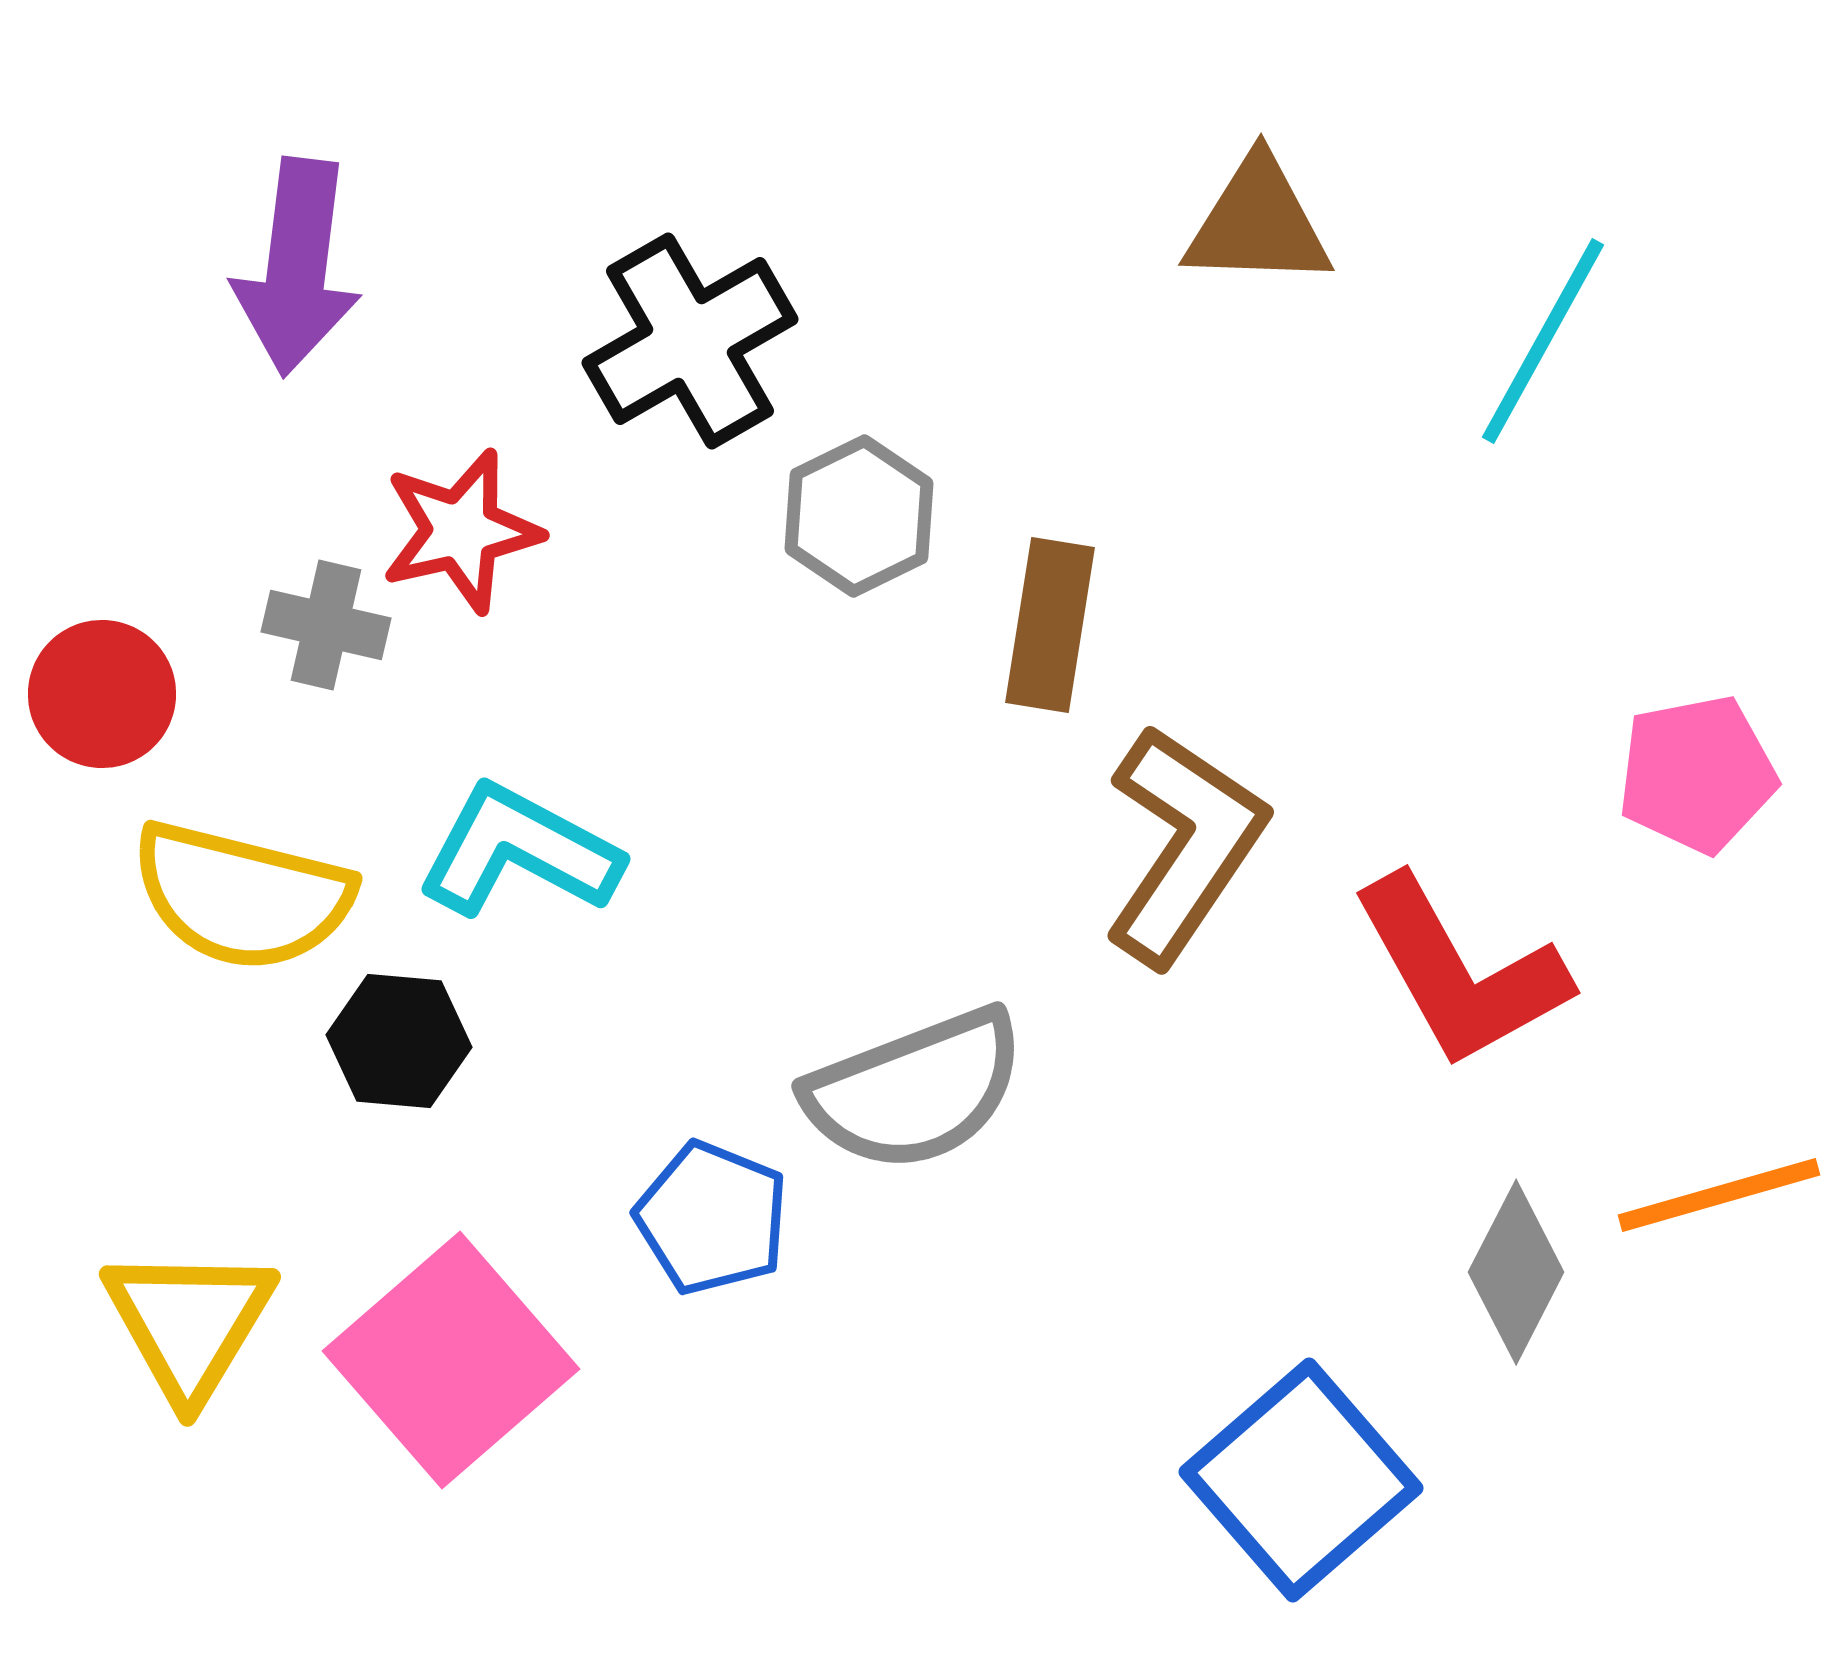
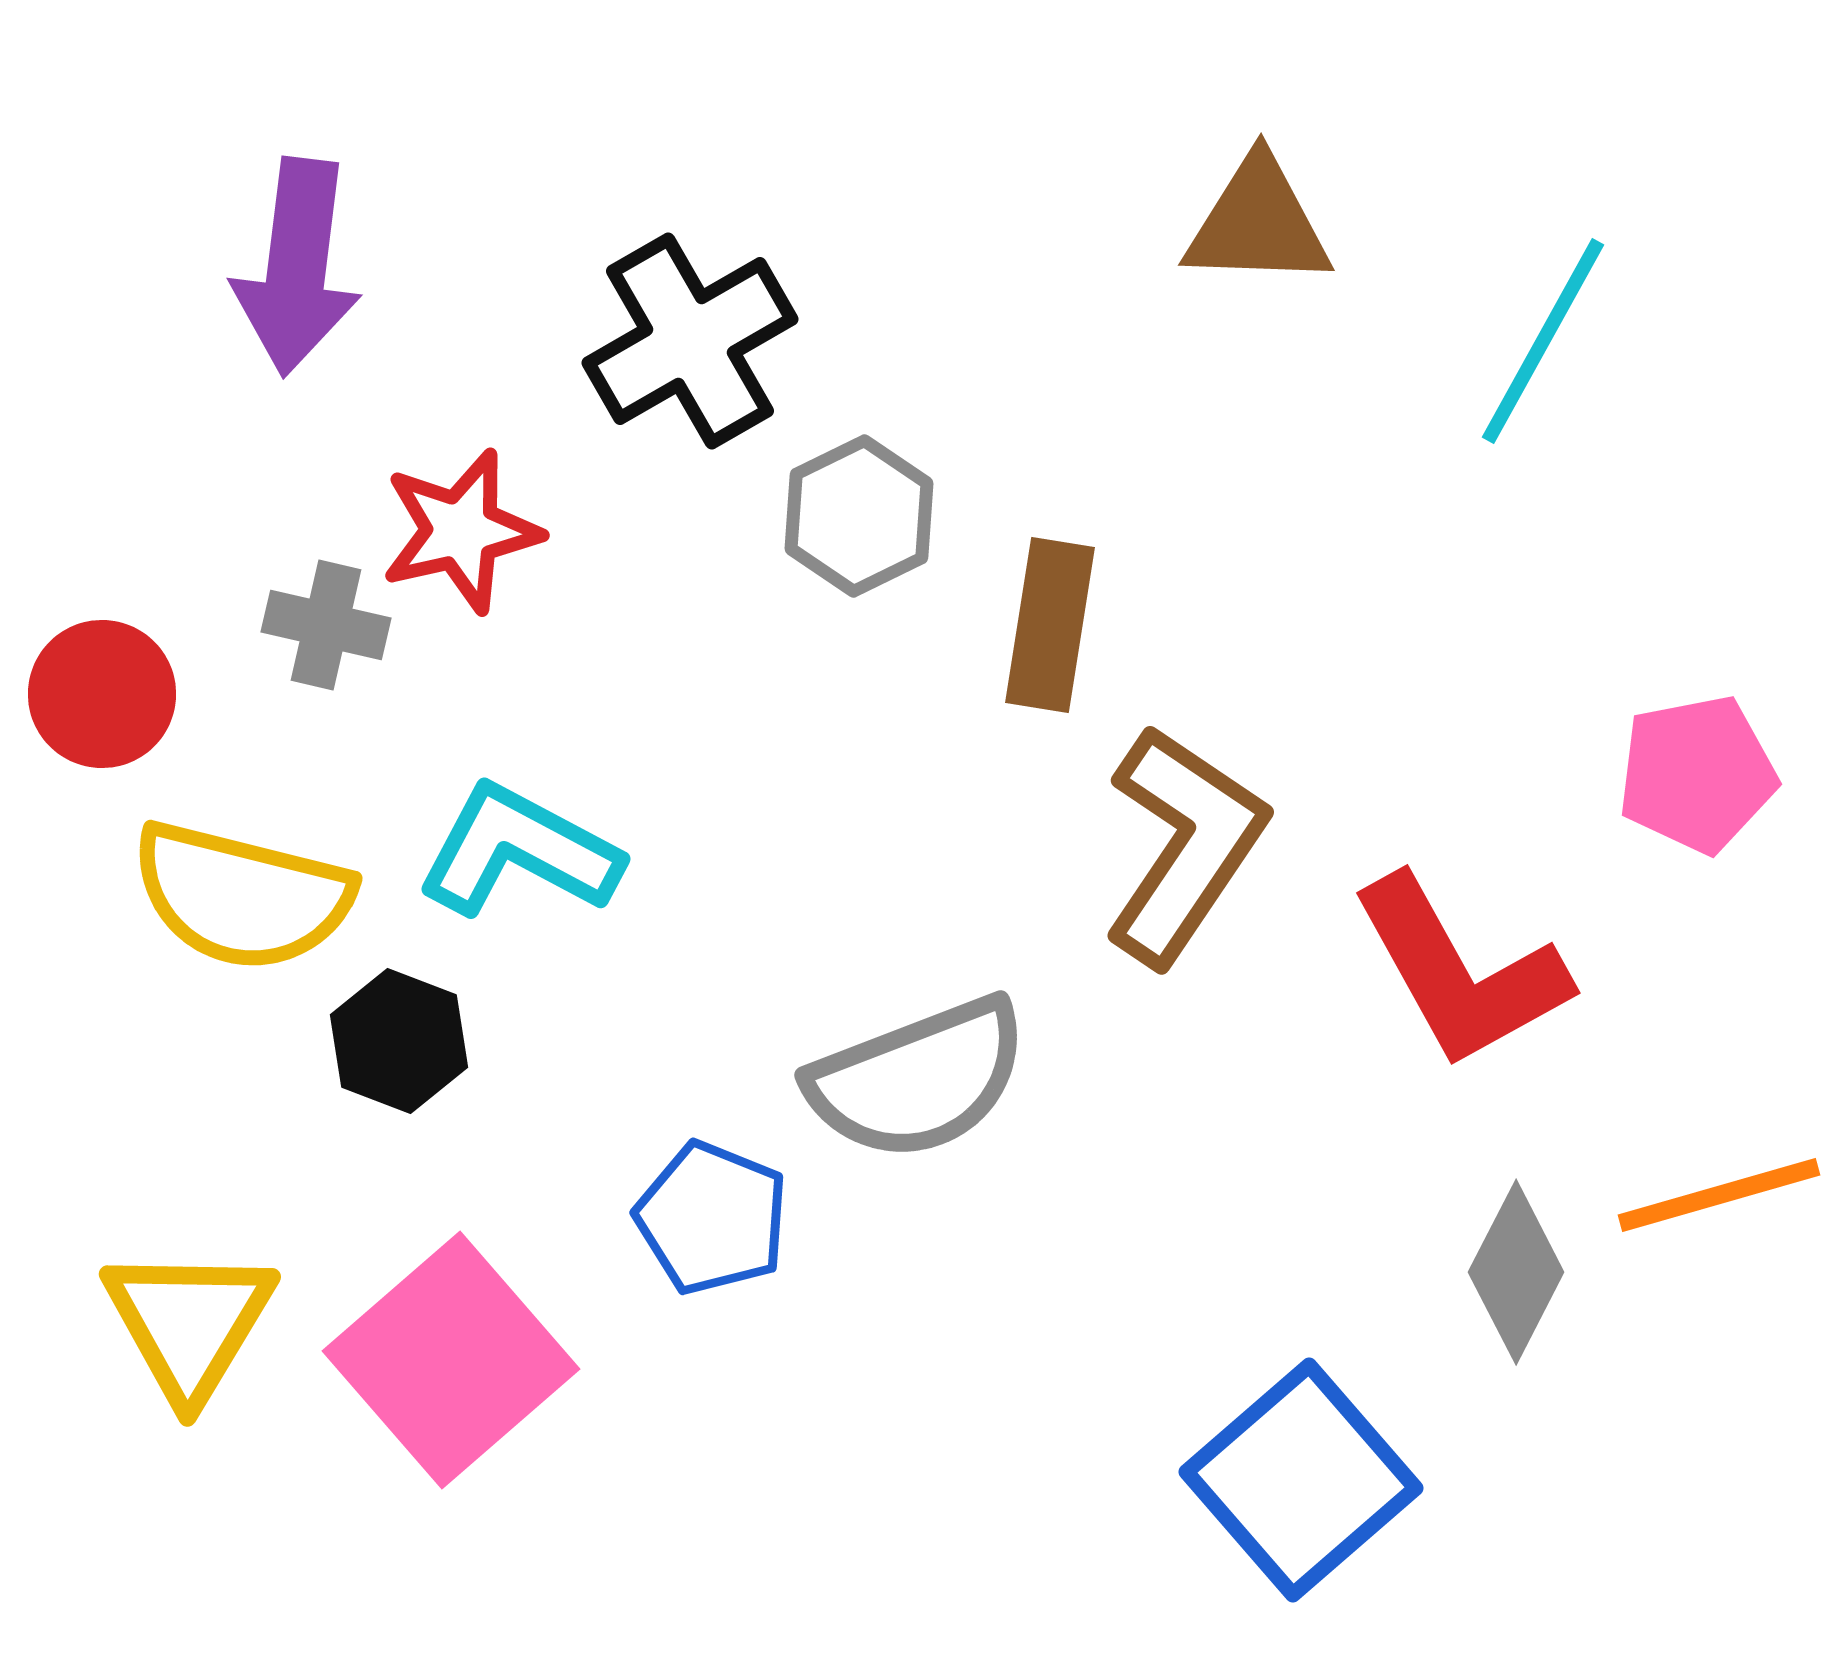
black hexagon: rotated 16 degrees clockwise
gray semicircle: moved 3 px right, 11 px up
